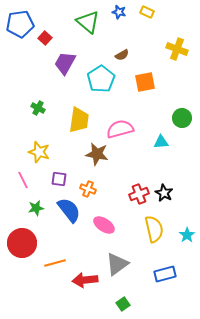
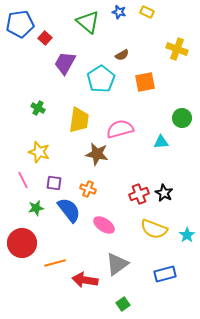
purple square: moved 5 px left, 4 px down
yellow semicircle: rotated 124 degrees clockwise
red arrow: rotated 15 degrees clockwise
